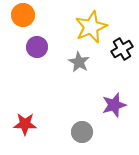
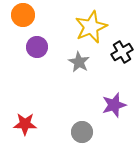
black cross: moved 3 px down
